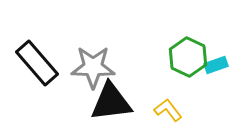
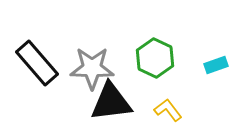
green hexagon: moved 33 px left, 1 px down
gray star: moved 1 px left, 1 px down
